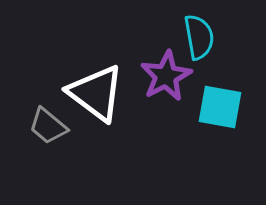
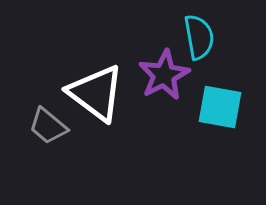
purple star: moved 2 px left, 1 px up
